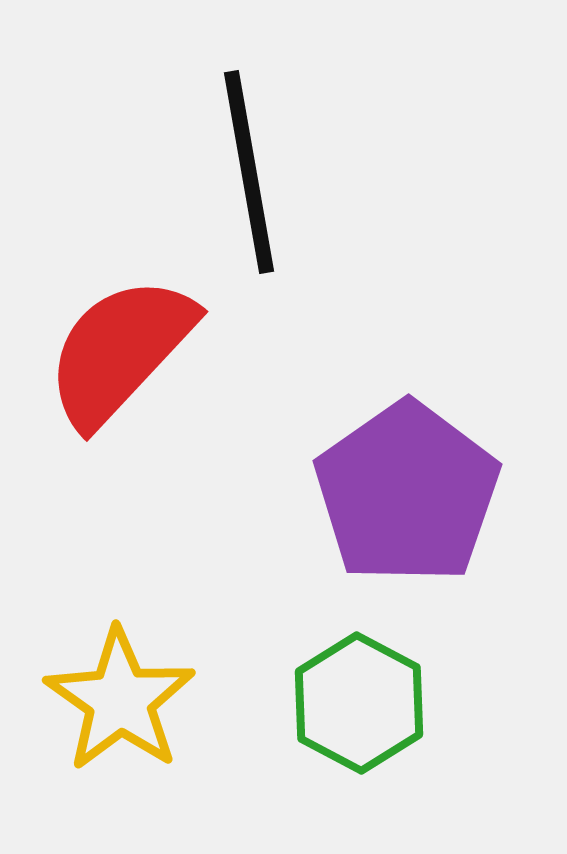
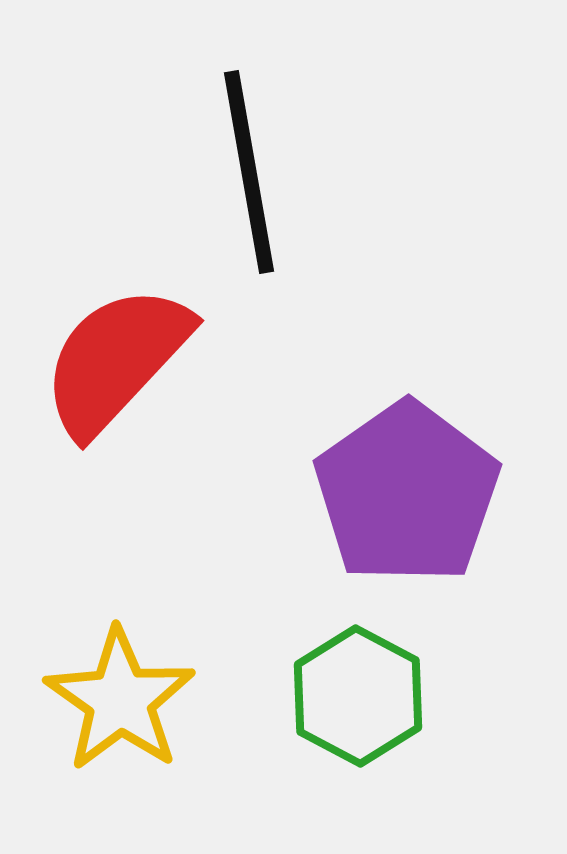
red semicircle: moved 4 px left, 9 px down
green hexagon: moved 1 px left, 7 px up
